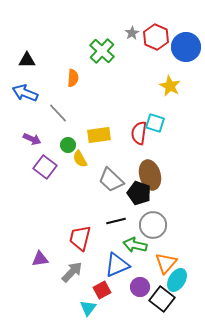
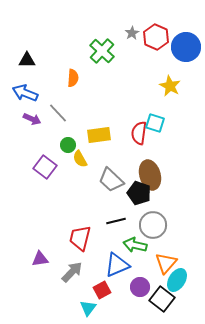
purple arrow: moved 20 px up
